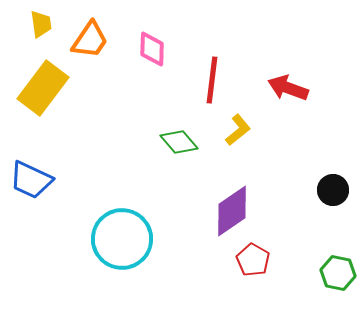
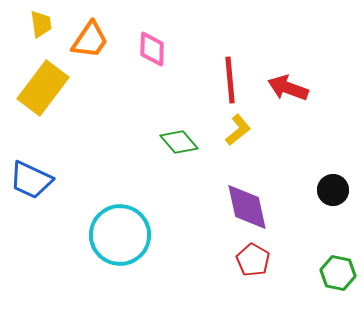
red line: moved 18 px right; rotated 12 degrees counterclockwise
purple diamond: moved 15 px right, 4 px up; rotated 68 degrees counterclockwise
cyan circle: moved 2 px left, 4 px up
